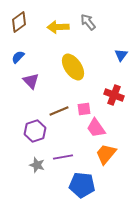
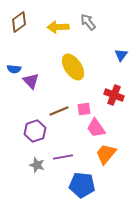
blue semicircle: moved 4 px left, 12 px down; rotated 128 degrees counterclockwise
